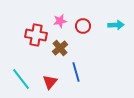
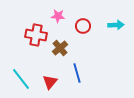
pink star: moved 2 px left, 5 px up; rotated 16 degrees clockwise
blue line: moved 1 px right, 1 px down
